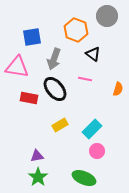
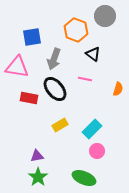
gray circle: moved 2 px left
